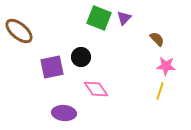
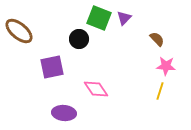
black circle: moved 2 px left, 18 px up
